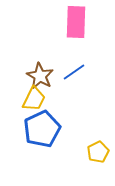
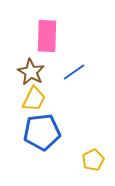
pink rectangle: moved 29 px left, 14 px down
brown star: moved 9 px left, 4 px up
blue pentagon: moved 3 px down; rotated 18 degrees clockwise
yellow pentagon: moved 5 px left, 8 px down
